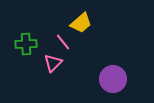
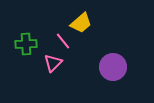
pink line: moved 1 px up
purple circle: moved 12 px up
